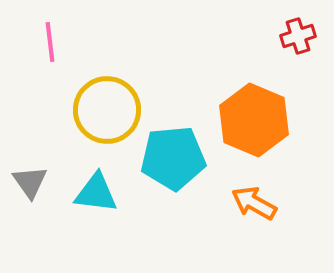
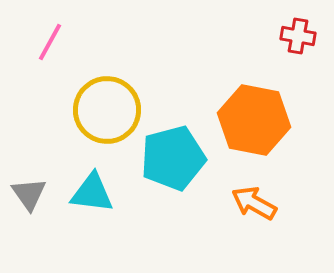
red cross: rotated 28 degrees clockwise
pink line: rotated 36 degrees clockwise
orange hexagon: rotated 12 degrees counterclockwise
cyan pentagon: rotated 10 degrees counterclockwise
gray triangle: moved 1 px left, 12 px down
cyan triangle: moved 4 px left
